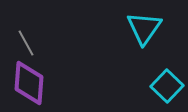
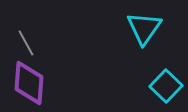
cyan square: moved 1 px left
